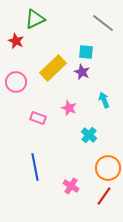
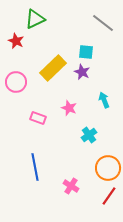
cyan cross: rotated 14 degrees clockwise
red line: moved 5 px right
